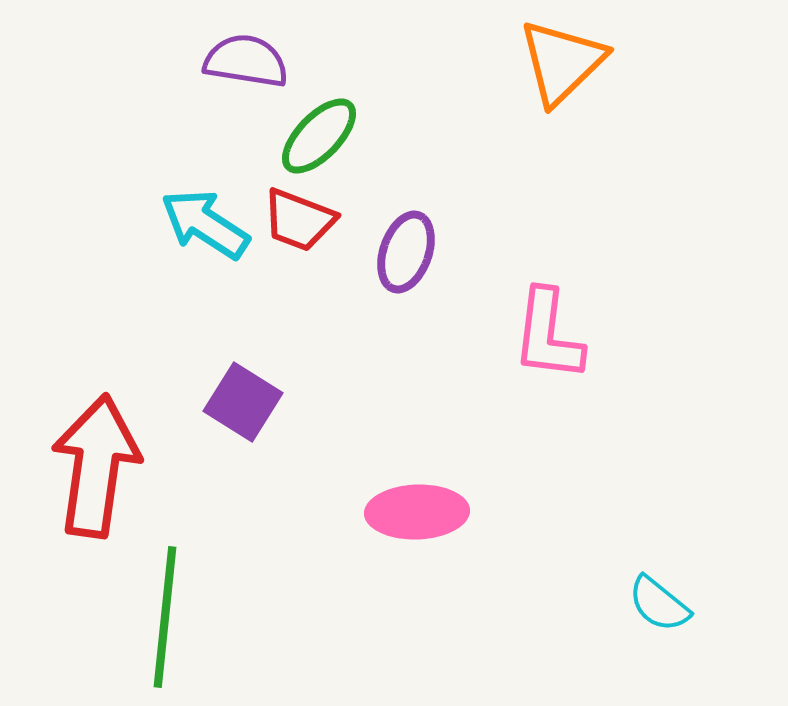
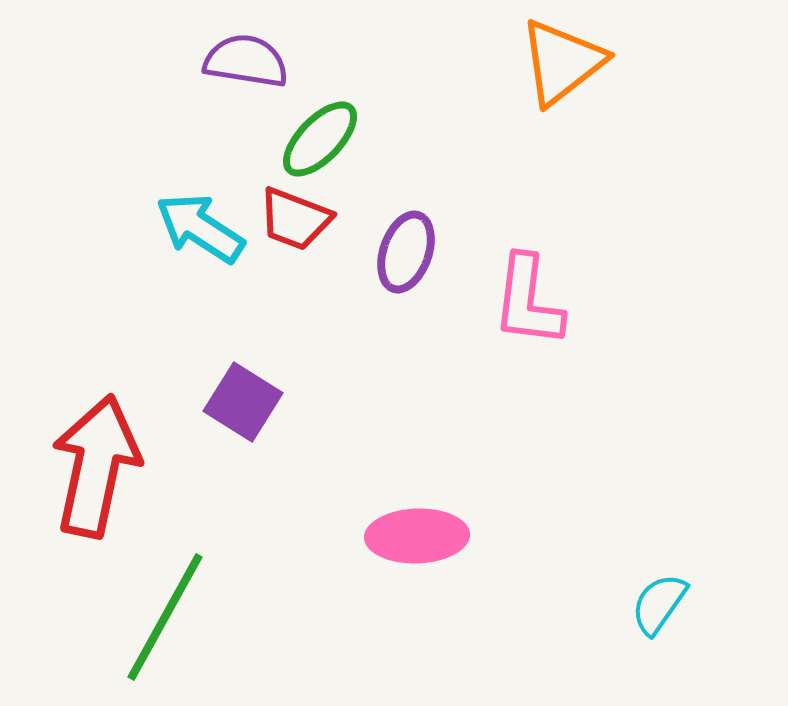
orange triangle: rotated 6 degrees clockwise
green ellipse: moved 1 px right, 3 px down
red trapezoid: moved 4 px left, 1 px up
cyan arrow: moved 5 px left, 4 px down
pink L-shape: moved 20 px left, 34 px up
red arrow: rotated 4 degrees clockwise
pink ellipse: moved 24 px down
cyan semicircle: rotated 86 degrees clockwise
green line: rotated 23 degrees clockwise
